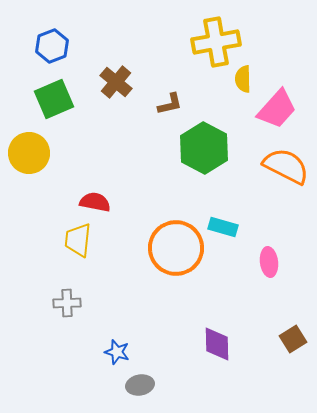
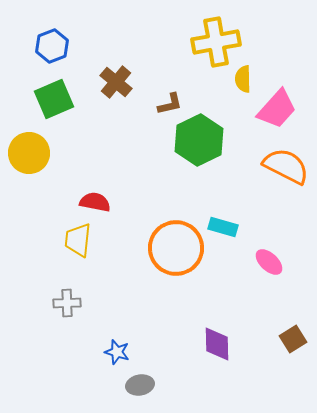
green hexagon: moved 5 px left, 8 px up; rotated 6 degrees clockwise
pink ellipse: rotated 40 degrees counterclockwise
